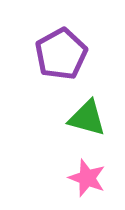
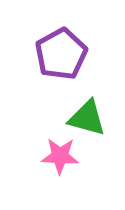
pink star: moved 27 px left, 22 px up; rotated 18 degrees counterclockwise
